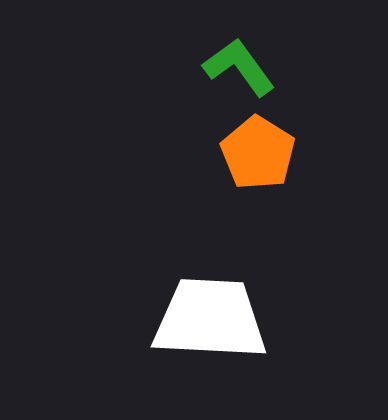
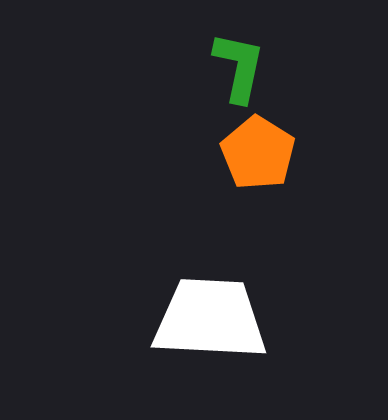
green L-shape: rotated 48 degrees clockwise
